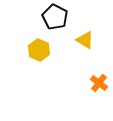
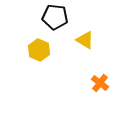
black pentagon: rotated 20 degrees counterclockwise
orange cross: moved 1 px right
